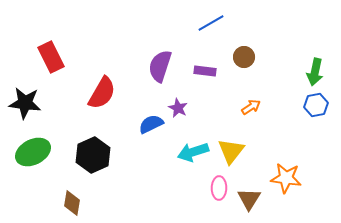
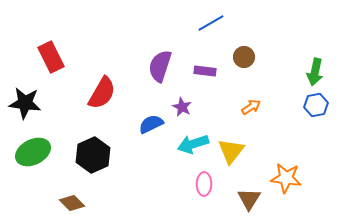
purple star: moved 4 px right, 1 px up
cyan arrow: moved 8 px up
pink ellipse: moved 15 px left, 4 px up
brown diamond: rotated 55 degrees counterclockwise
